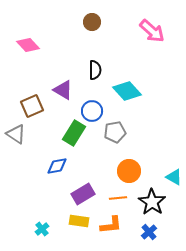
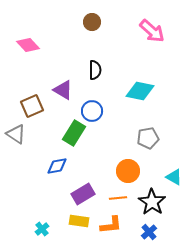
cyan diamond: moved 13 px right; rotated 36 degrees counterclockwise
gray pentagon: moved 33 px right, 6 px down
orange circle: moved 1 px left
